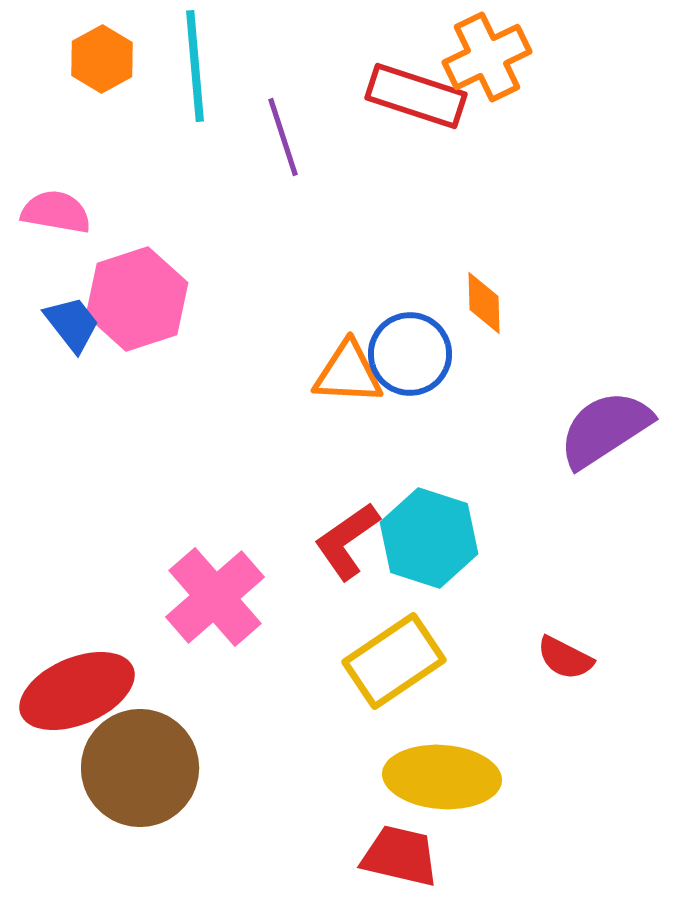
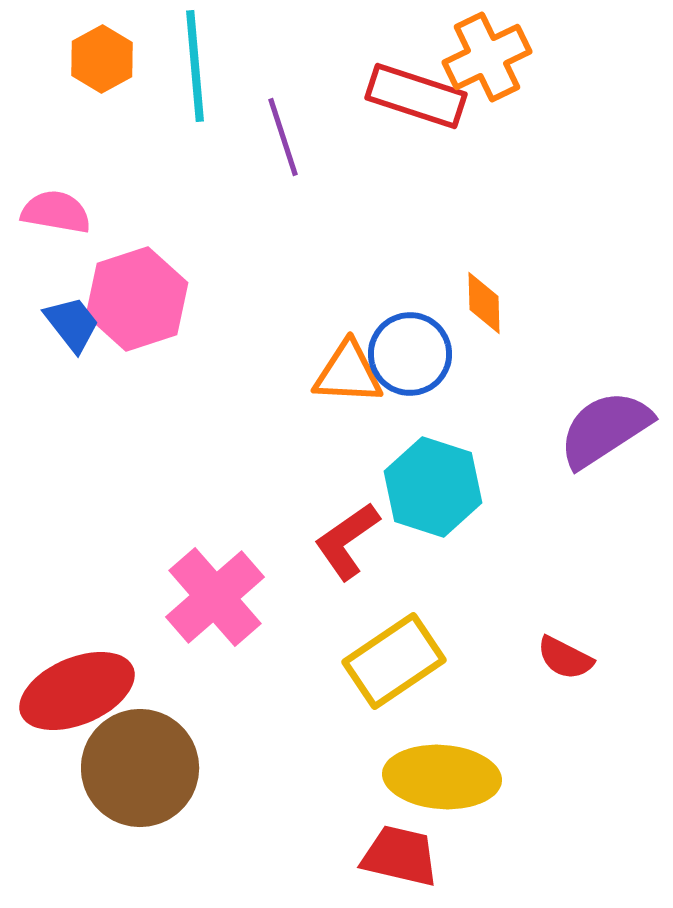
cyan hexagon: moved 4 px right, 51 px up
